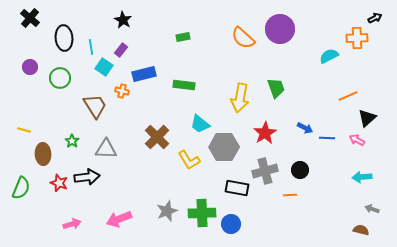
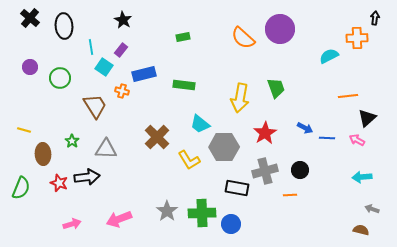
black arrow at (375, 18): rotated 56 degrees counterclockwise
black ellipse at (64, 38): moved 12 px up
orange line at (348, 96): rotated 18 degrees clockwise
gray star at (167, 211): rotated 15 degrees counterclockwise
